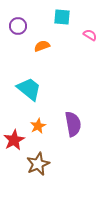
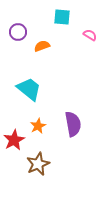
purple circle: moved 6 px down
